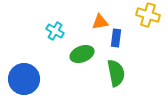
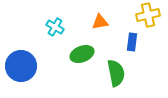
yellow cross: rotated 30 degrees counterclockwise
cyan cross: moved 4 px up
blue rectangle: moved 16 px right, 4 px down
blue circle: moved 3 px left, 13 px up
